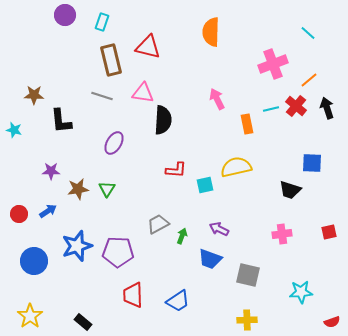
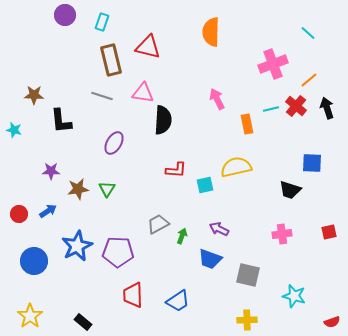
blue star at (77, 246): rotated 8 degrees counterclockwise
cyan star at (301, 292): moved 7 px left, 4 px down; rotated 20 degrees clockwise
